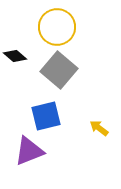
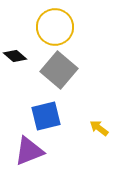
yellow circle: moved 2 px left
